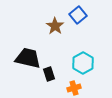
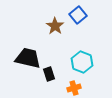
cyan hexagon: moved 1 px left, 1 px up; rotated 10 degrees counterclockwise
